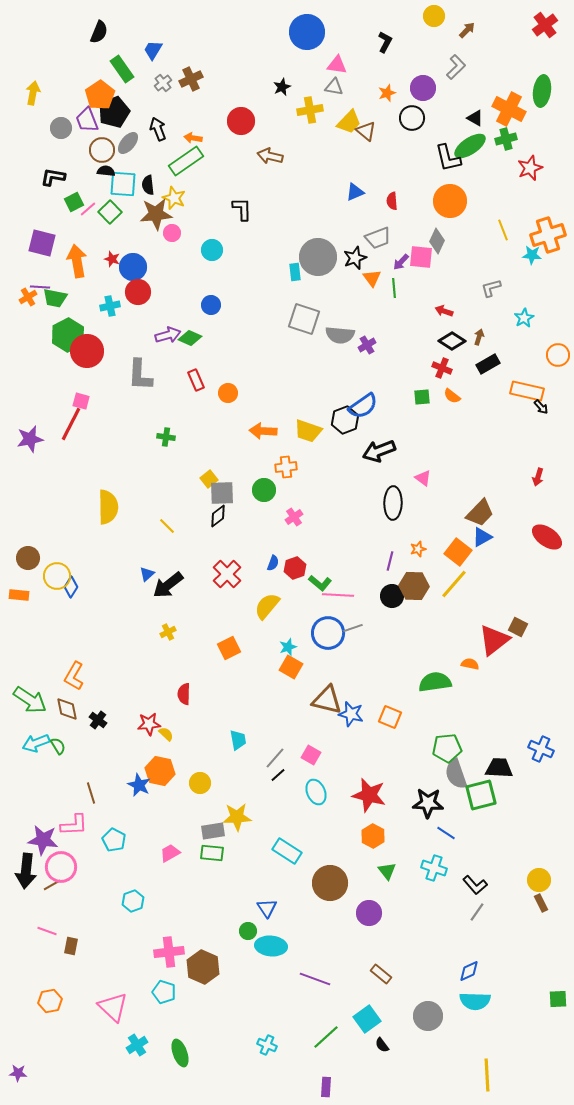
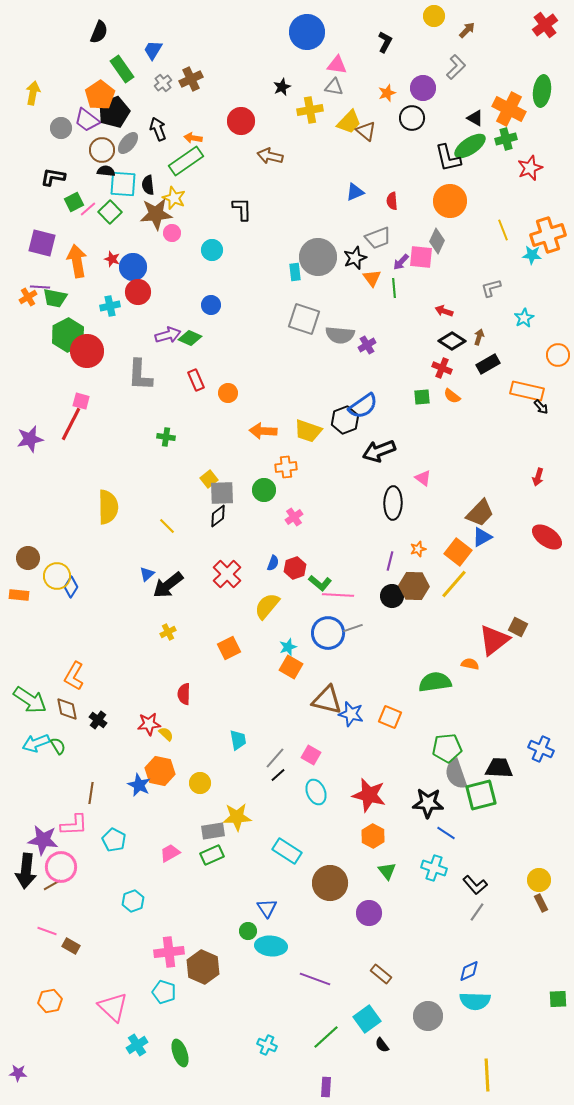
purple trapezoid at (87, 120): rotated 32 degrees counterclockwise
brown line at (91, 793): rotated 25 degrees clockwise
green rectangle at (212, 853): moved 2 px down; rotated 30 degrees counterclockwise
brown rectangle at (71, 946): rotated 72 degrees counterclockwise
